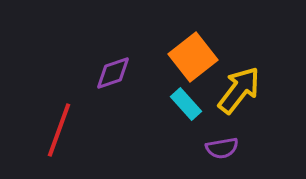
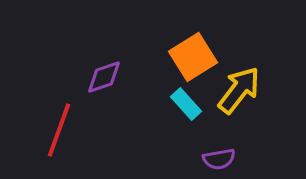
orange square: rotated 6 degrees clockwise
purple diamond: moved 9 px left, 4 px down
purple semicircle: moved 3 px left, 11 px down
